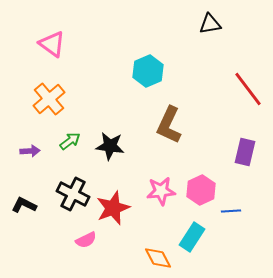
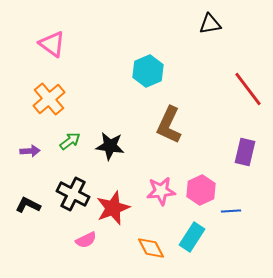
black L-shape: moved 4 px right
orange diamond: moved 7 px left, 10 px up
